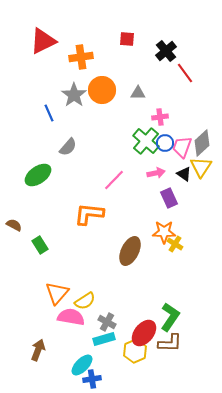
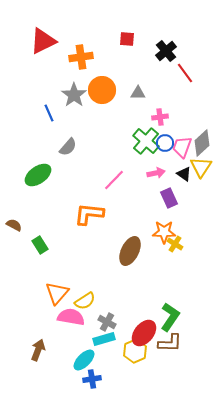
cyan ellipse: moved 2 px right, 5 px up
